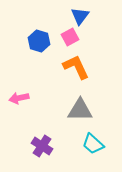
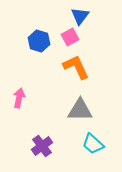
pink arrow: rotated 114 degrees clockwise
purple cross: rotated 20 degrees clockwise
